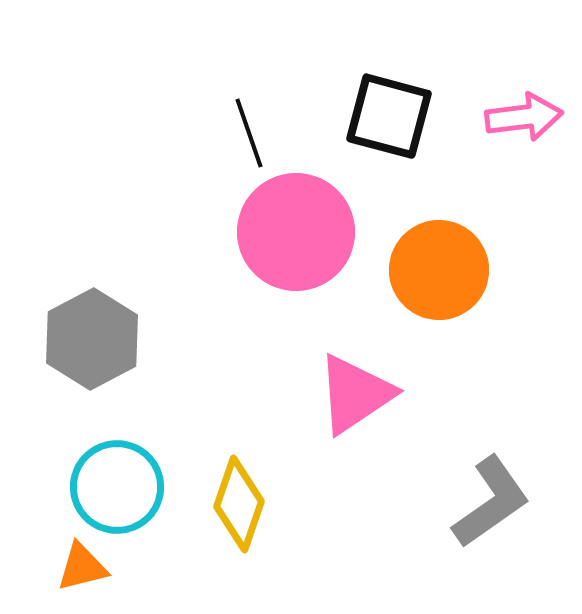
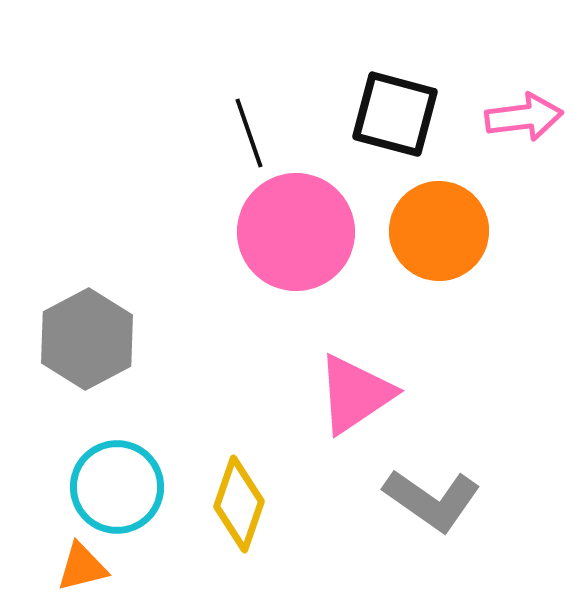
black square: moved 6 px right, 2 px up
orange circle: moved 39 px up
gray hexagon: moved 5 px left
gray L-shape: moved 59 px left, 2 px up; rotated 70 degrees clockwise
